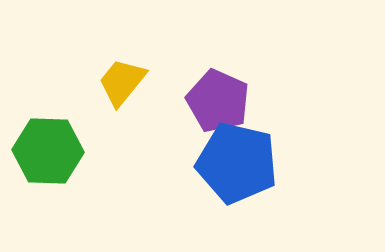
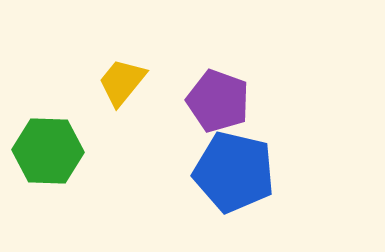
purple pentagon: rotated 4 degrees counterclockwise
blue pentagon: moved 3 px left, 9 px down
